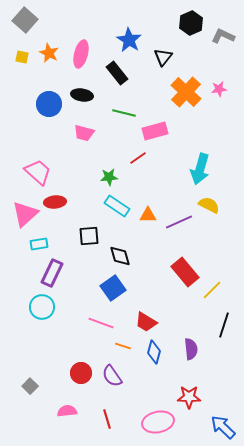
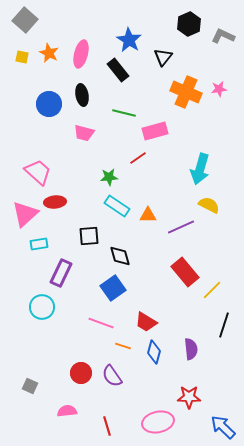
black hexagon at (191, 23): moved 2 px left, 1 px down
black rectangle at (117, 73): moved 1 px right, 3 px up
orange cross at (186, 92): rotated 20 degrees counterclockwise
black ellipse at (82, 95): rotated 70 degrees clockwise
purple line at (179, 222): moved 2 px right, 5 px down
purple rectangle at (52, 273): moved 9 px right
gray square at (30, 386): rotated 21 degrees counterclockwise
red line at (107, 419): moved 7 px down
